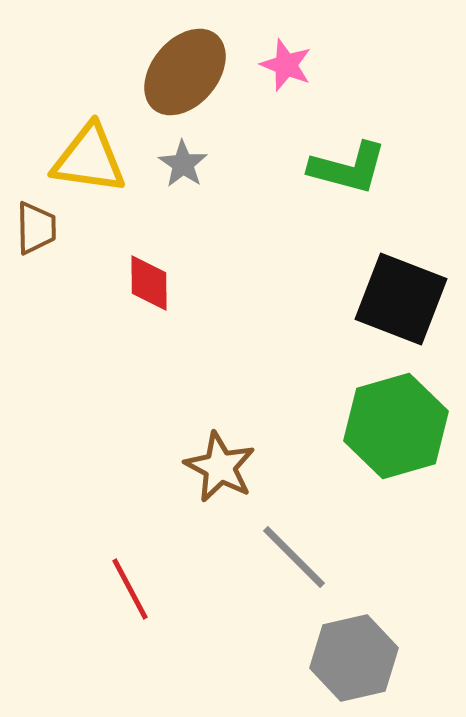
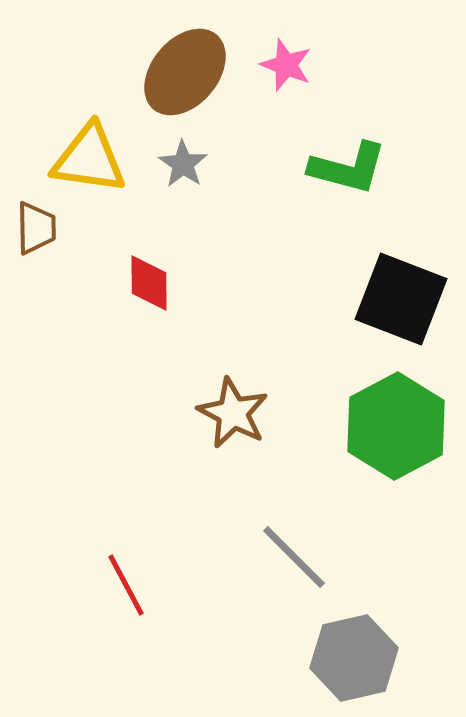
green hexagon: rotated 12 degrees counterclockwise
brown star: moved 13 px right, 54 px up
red line: moved 4 px left, 4 px up
